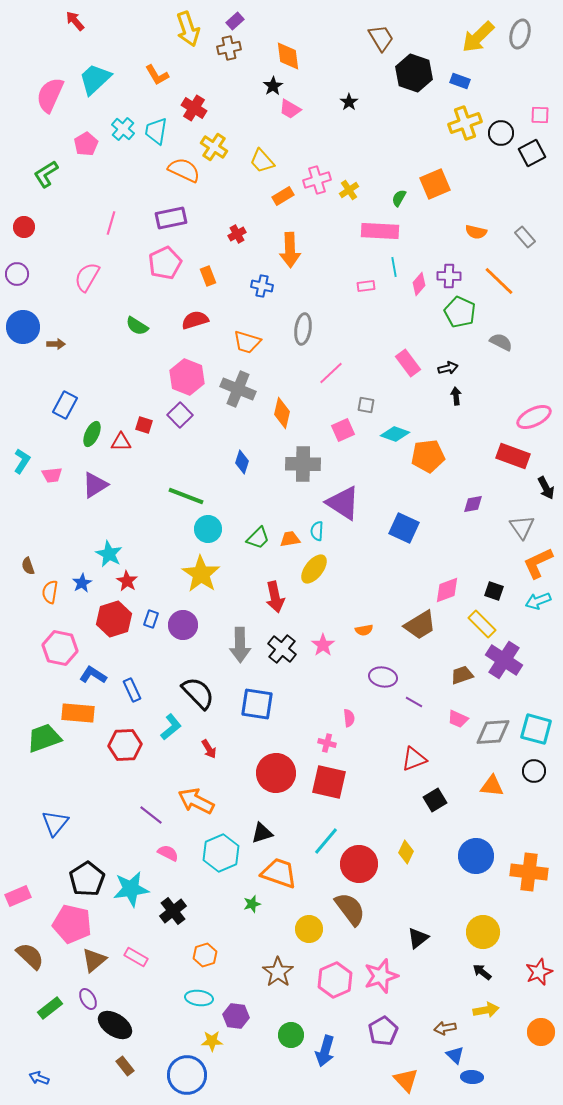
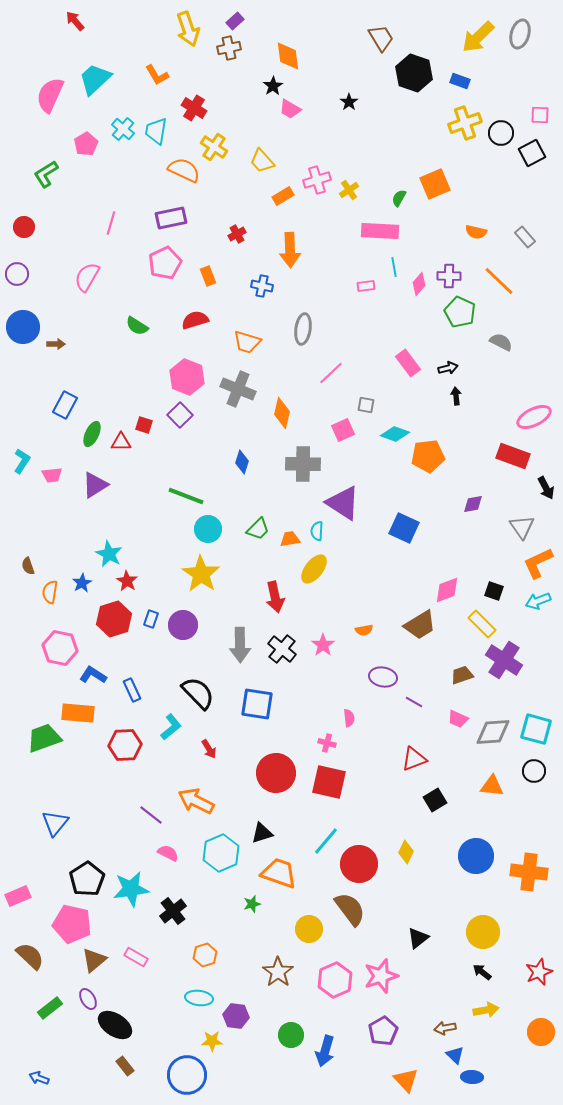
green trapezoid at (258, 538): moved 9 px up
